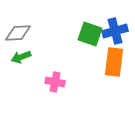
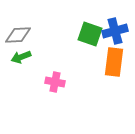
gray diamond: moved 2 px down
